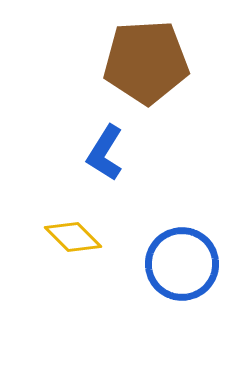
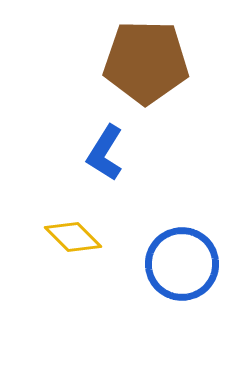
brown pentagon: rotated 4 degrees clockwise
